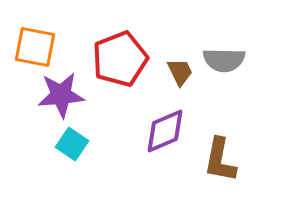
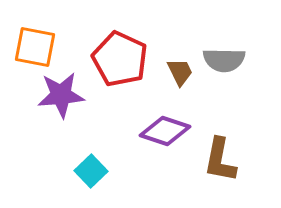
red pentagon: rotated 26 degrees counterclockwise
purple diamond: rotated 42 degrees clockwise
cyan square: moved 19 px right, 27 px down; rotated 12 degrees clockwise
